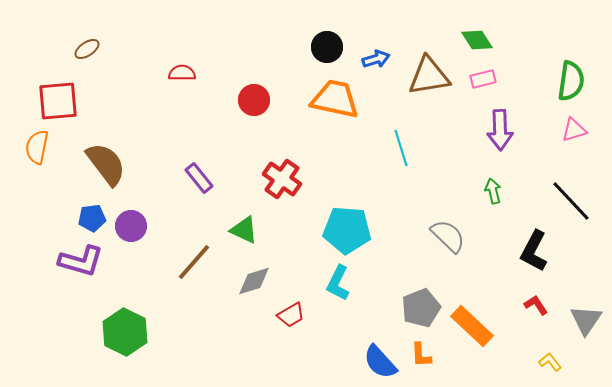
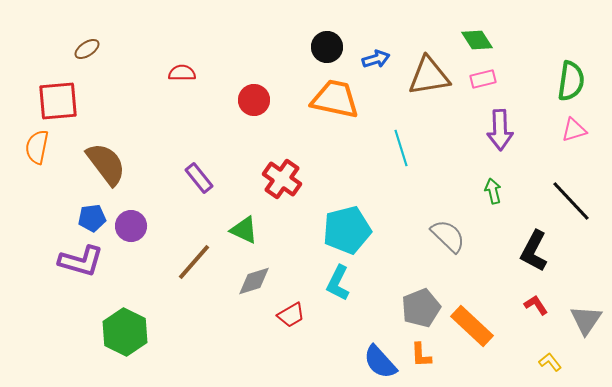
cyan pentagon: rotated 18 degrees counterclockwise
